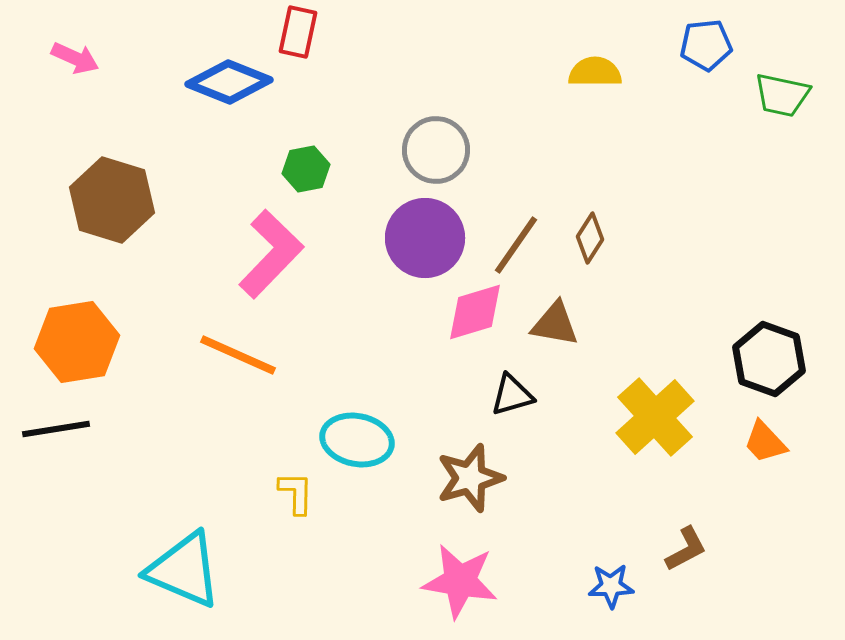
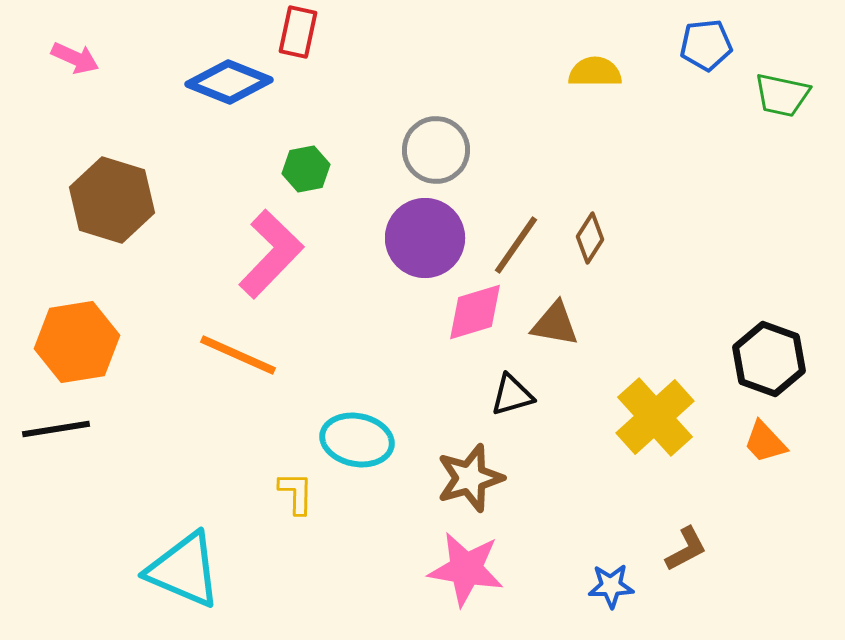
pink star: moved 6 px right, 12 px up
